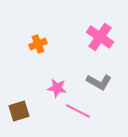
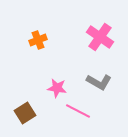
orange cross: moved 4 px up
brown square: moved 6 px right, 2 px down; rotated 15 degrees counterclockwise
